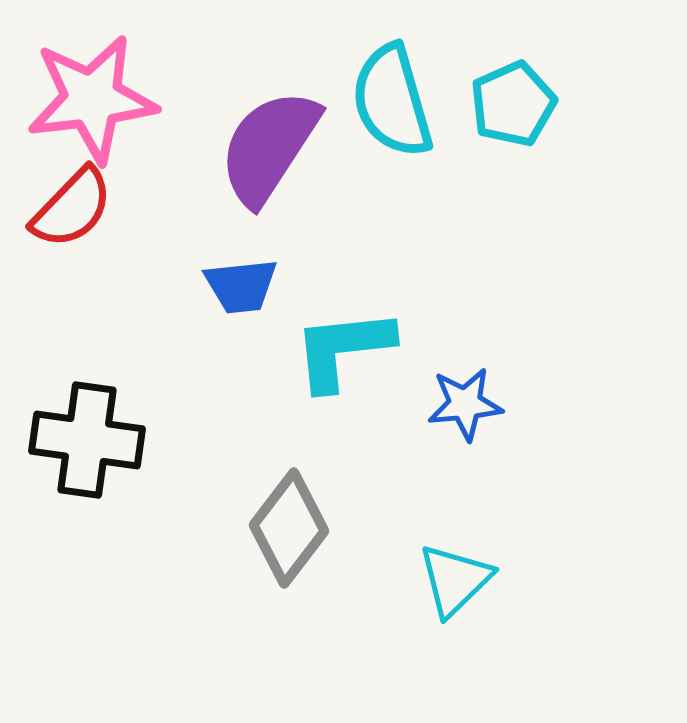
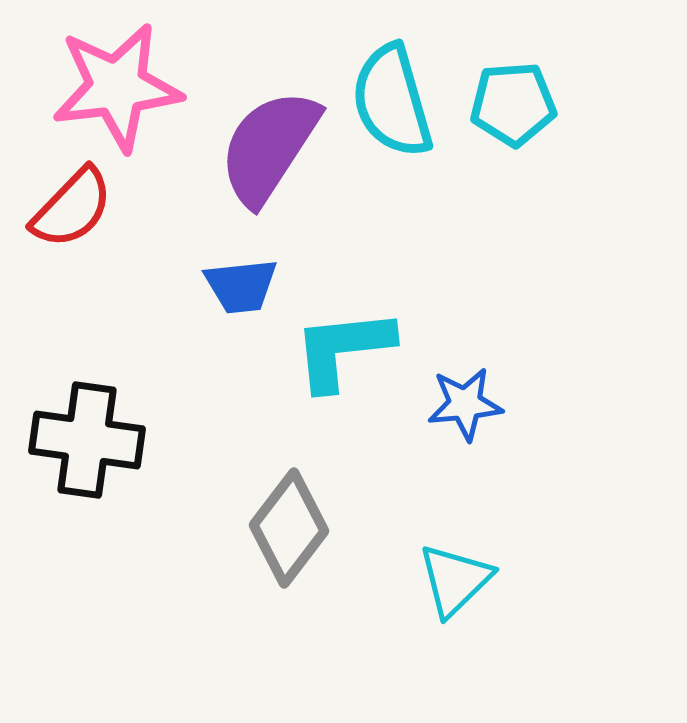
pink star: moved 25 px right, 12 px up
cyan pentagon: rotated 20 degrees clockwise
